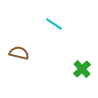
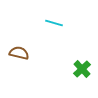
cyan line: moved 1 px up; rotated 18 degrees counterclockwise
